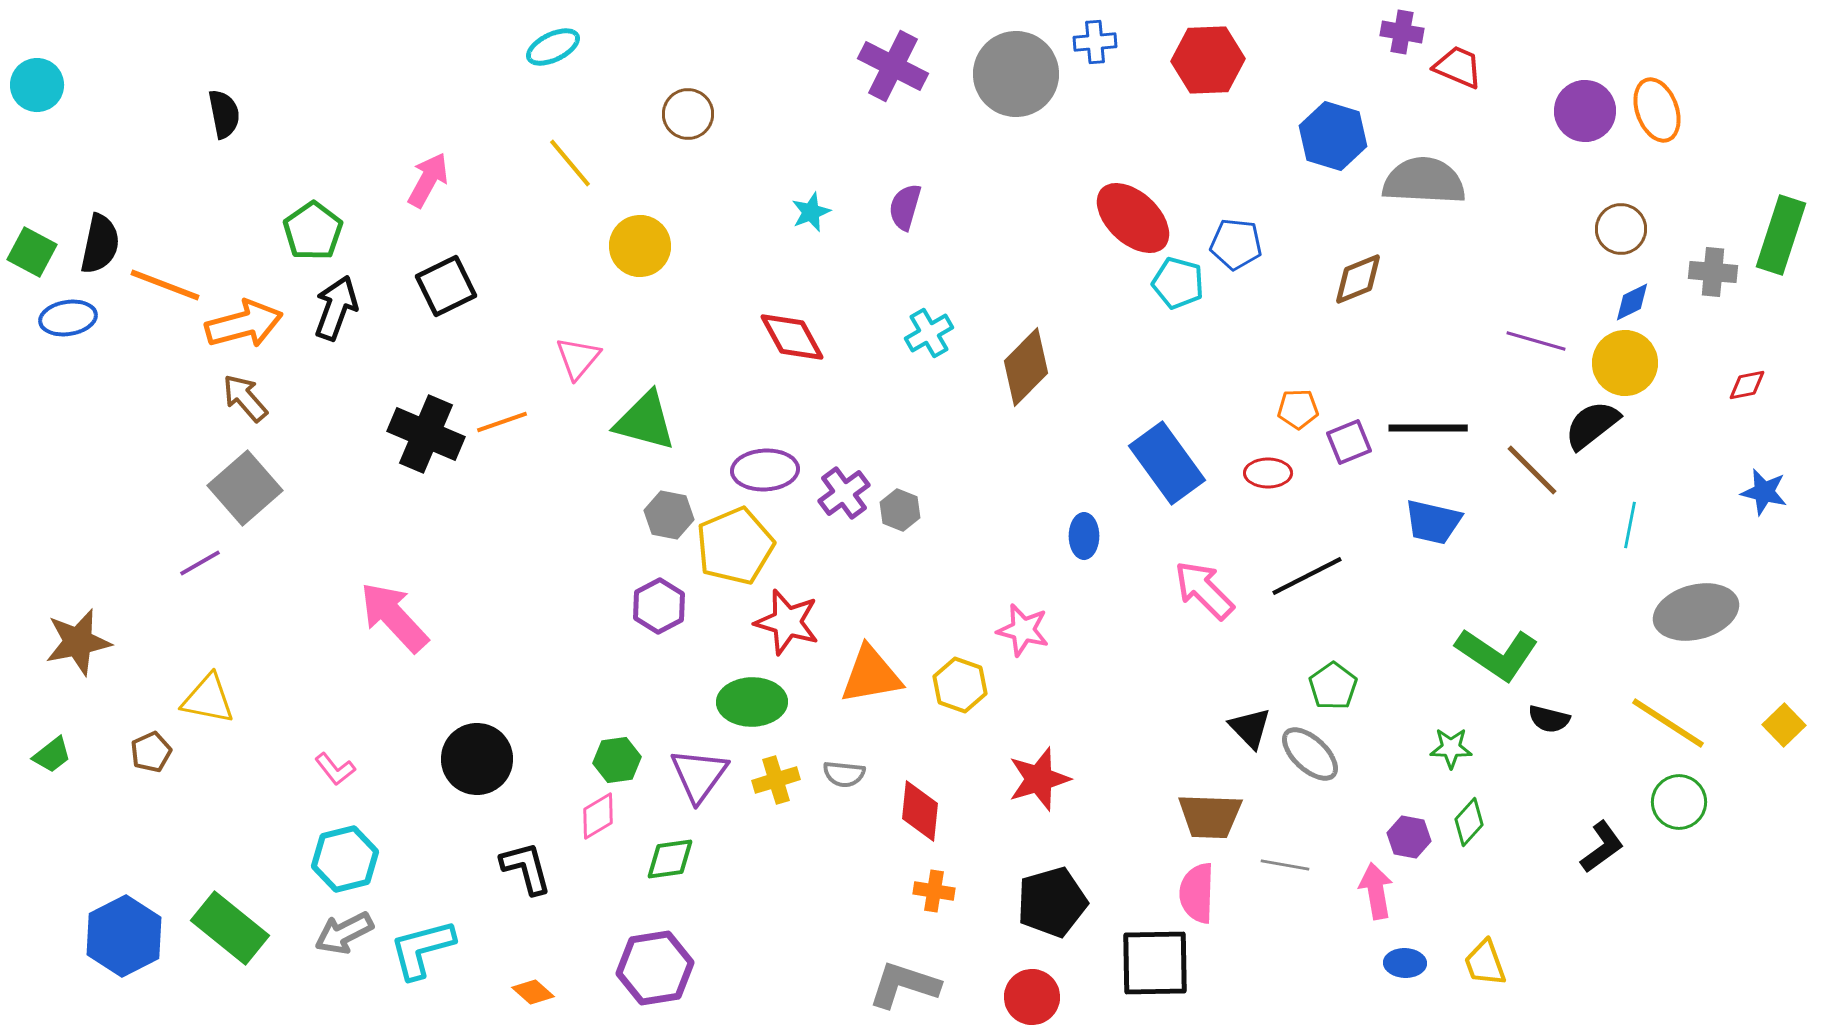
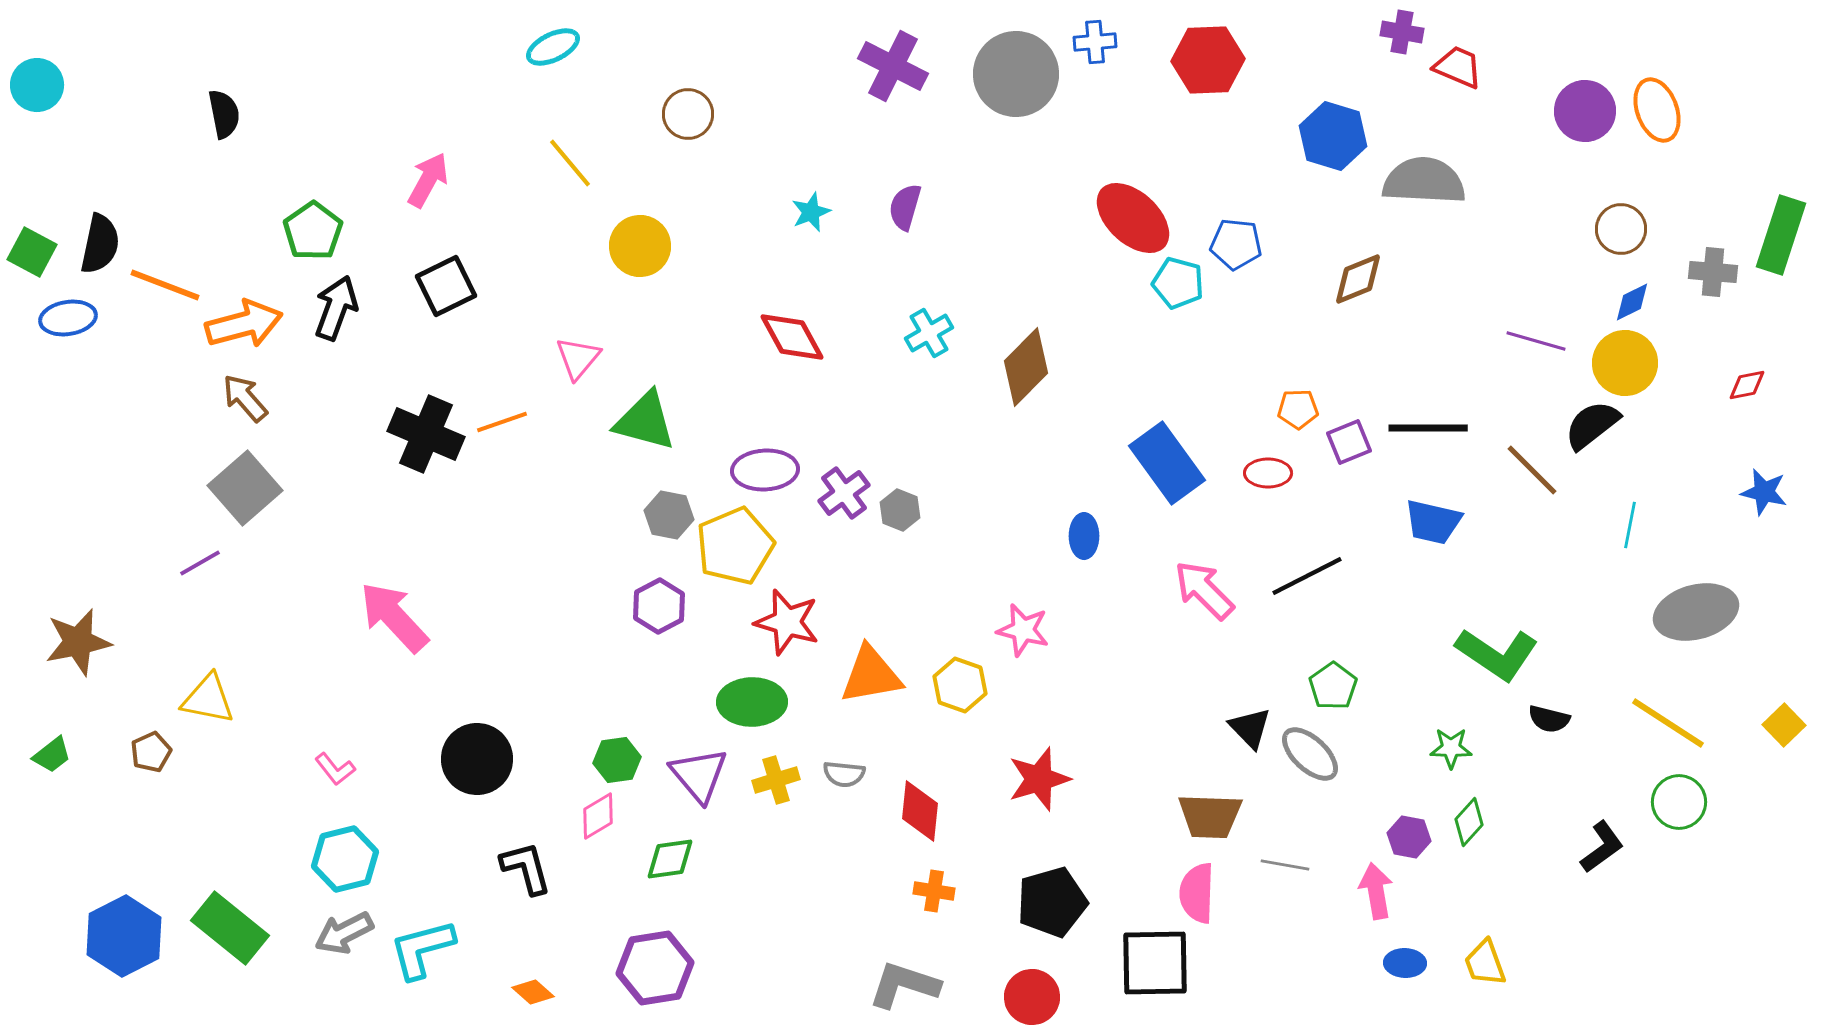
purple triangle at (699, 775): rotated 16 degrees counterclockwise
